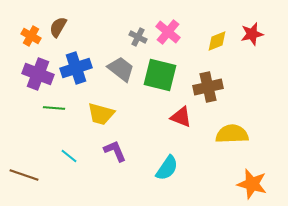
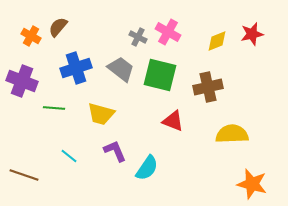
brown semicircle: rotated 10 degrees clockwise
pink cross: rotated 10 degrees counterclockwise
purple cross: moved 16 px left, 7 px down
red triangle: moved 8 px left, 4 px down
cyan semicircle: moved 20 px left
